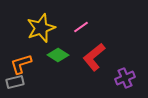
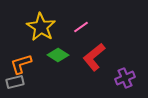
yellow star: moved 1 px up; rotated 20 degrees counterclockwise
